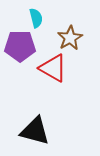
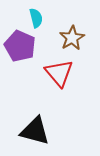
brown star: moved 2 px right
purple pentagon: rotated 24 degrees clockwise
red triangle: moved 6 px right, 5 px down; rotated 20 degrees clockwise
